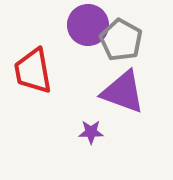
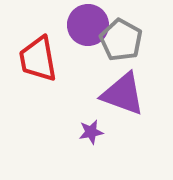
red trapezoid: moved 5 px right, 12 px up
purple triangle: moved 2 px down
purple star: rotated 10 degrees counterclockwise
